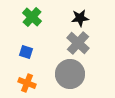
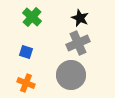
black star: rotated 30 degrees clockwise
gray cross: rotated 25 degrees clockwise
gray circle: moved 1 px right, 1 px down
orange cross: moved 1 px left
